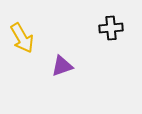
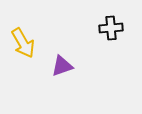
yellow arrow: moved 1 px right, 5 px down
